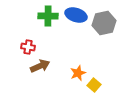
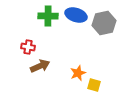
yellow square: rotated 24 degrees counterclockwise
